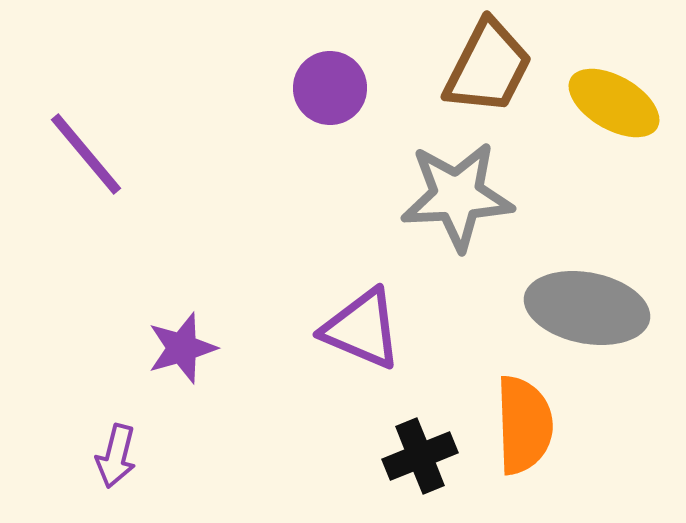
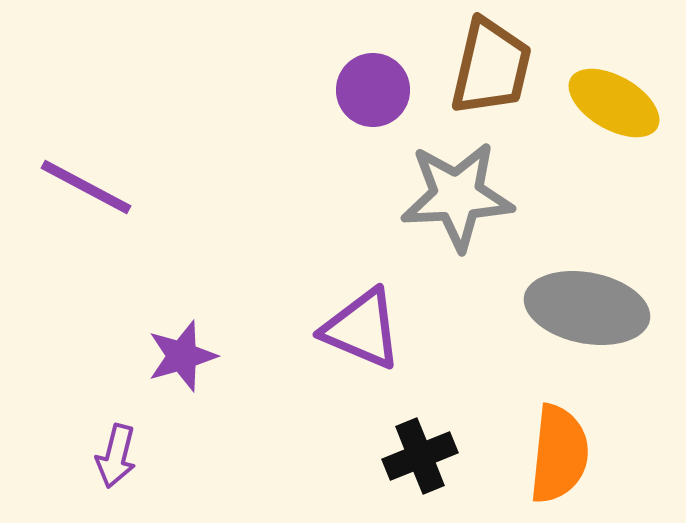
brown trapezoid: moved 3 px right; rotated 14 degrees counterclockwise
purple circle: moved 43 px right, 2 px down
purple line: moved 33 px down; rotated 22 degrees counterclockwise
purple star: moved 8 px down
orange semicircle: moved 35 px right, 29 px down; rotated 8 degrees clockwise
